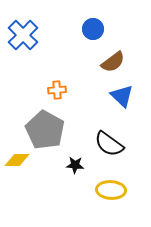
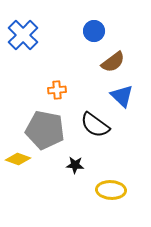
blue circle: moved 1 px right, 2 px down
gray pentagon: rotated 18 degrees counterclockwise
black semicircle: moved 14 px left, 19 px up
yellow diamond: moved 1 px right, 1 px up; rotated 20 degrees clockwise
